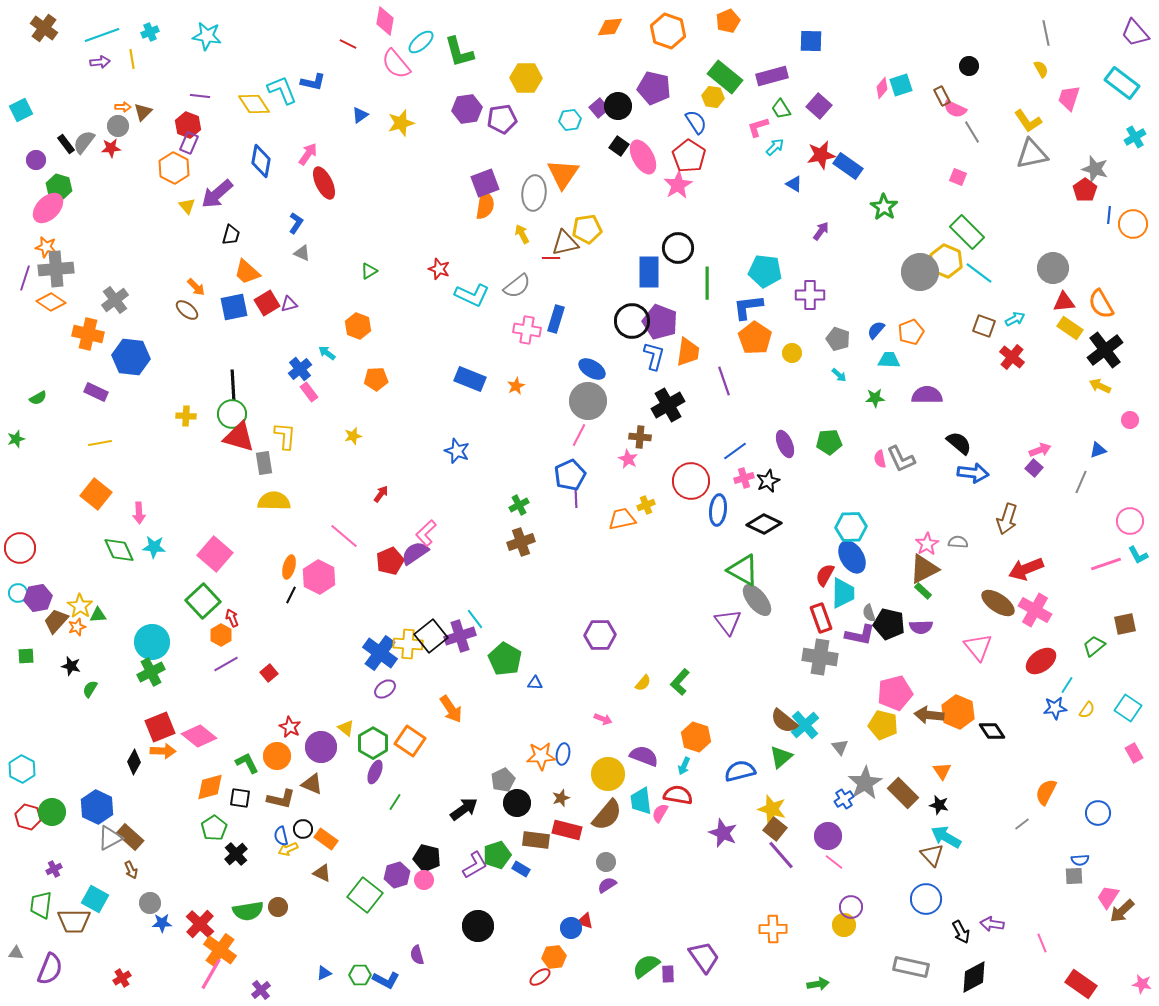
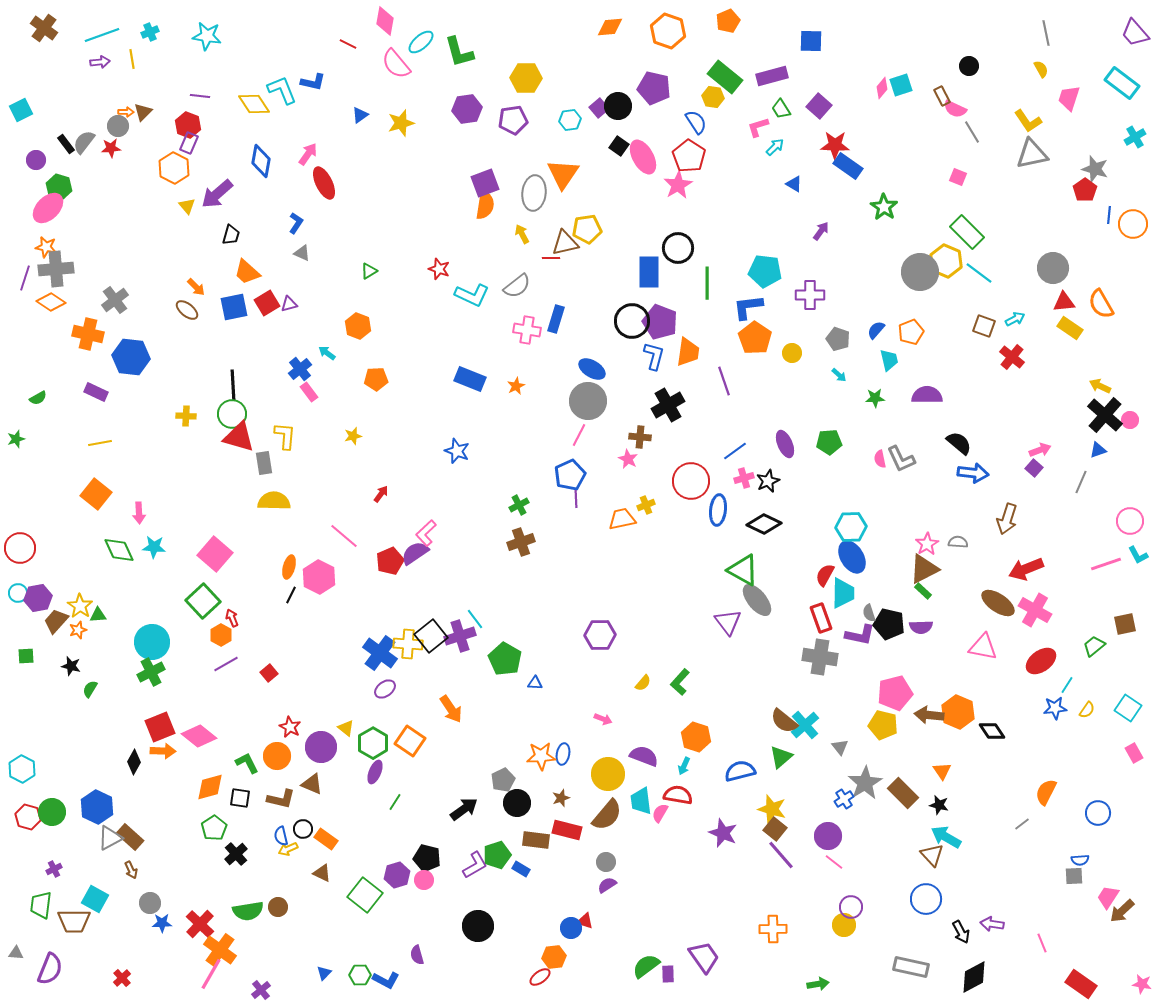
orange arrow at (123, 107): moved 3 px right, 5 px down
purple pentagon at (502, 119): moved 11 px right, 1 px down
red star at (821, 155): moved 14 px right, 10 px up; rotated 12 degrees clockwise
black cross at (1105, 350): moved 65 px down; rotated 12 degrees counterclockwise
cyan trapezoid at (889, 360): rotated 75 degrees clockwise
orange star at (77, 627): moved 1 px right, 3 px down
pink triangle at (978, 647): moved 5 px right; rotated 40 degrees counterclockwise
blue triangle at (324, 973): rotated 21 degrees counterclockwise
red cross at (122, 978): rotated 12 degrees counterclockwise
